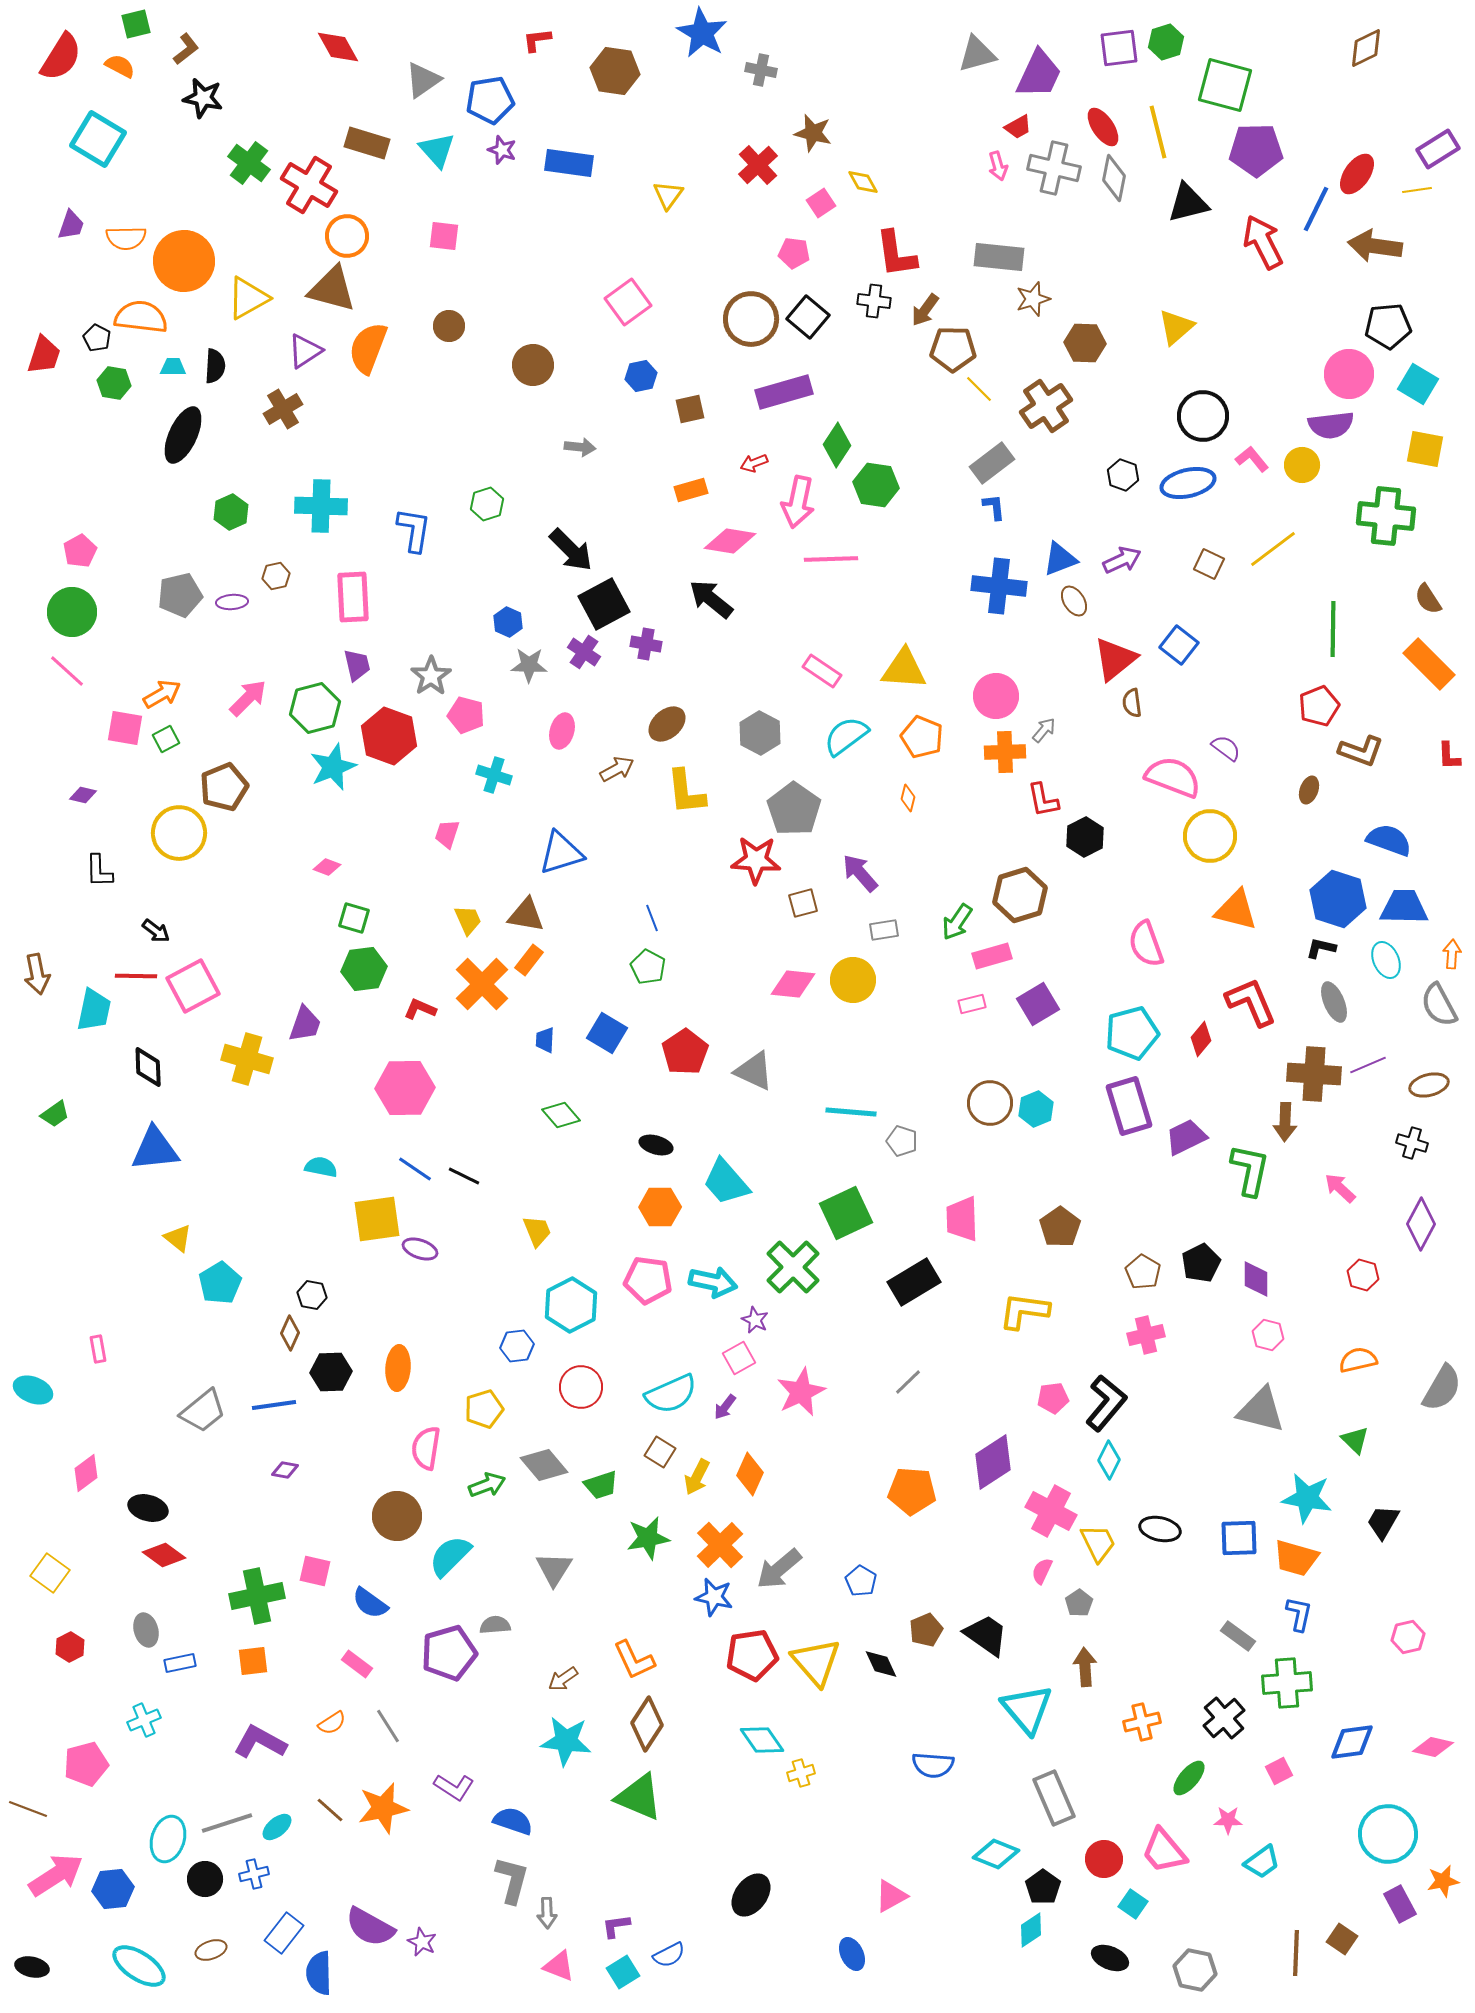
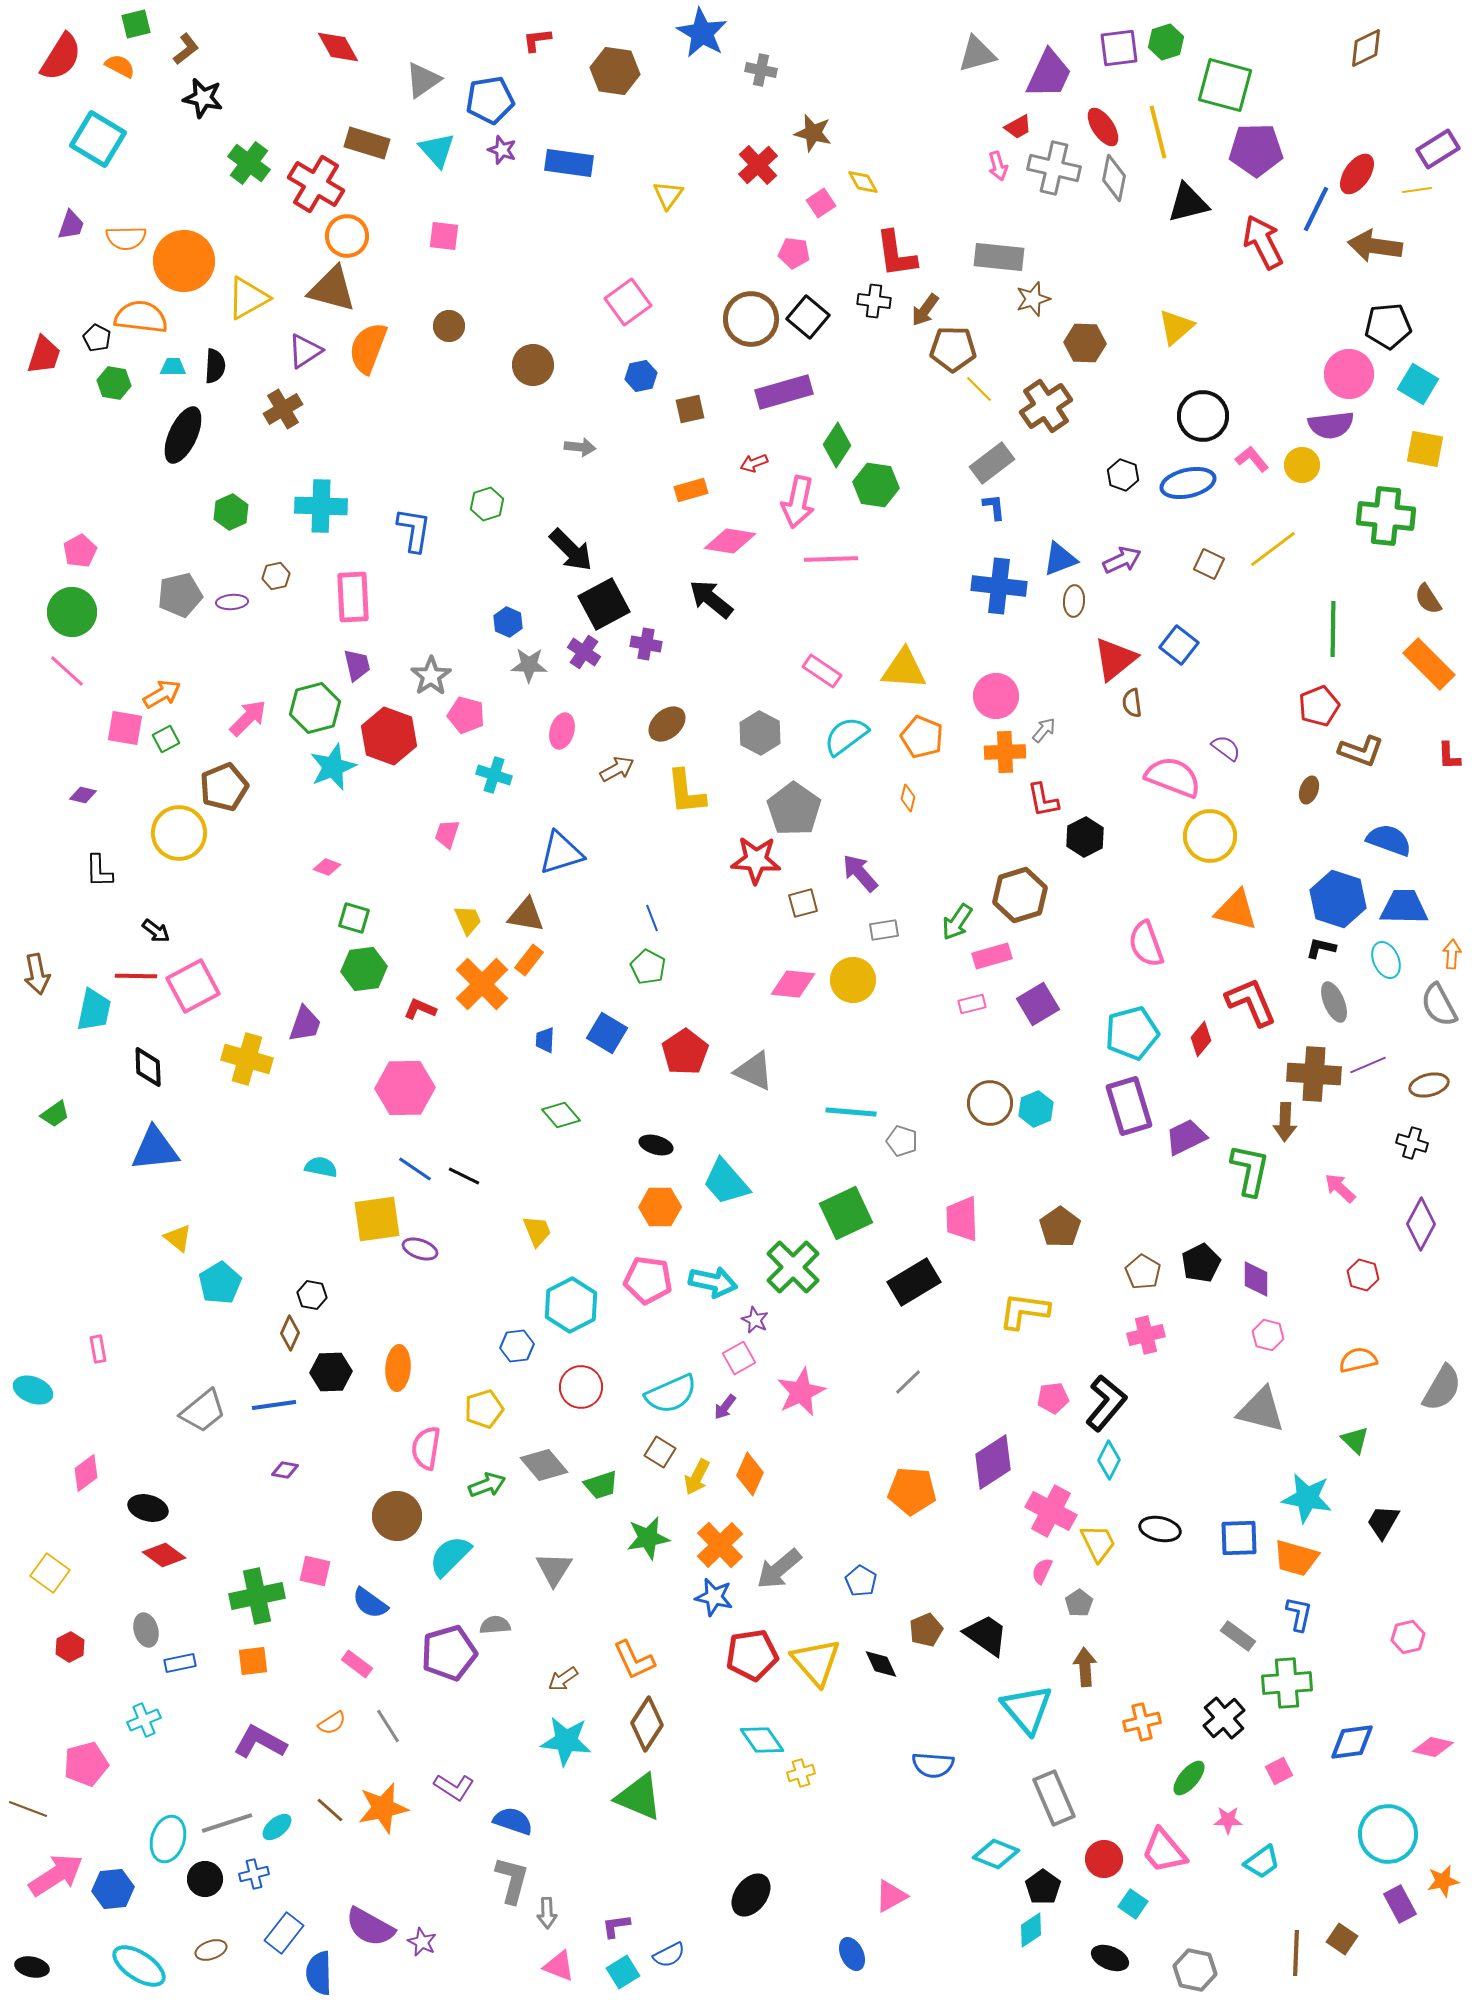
purple trapezoid at (1039, 74): moved 10 px right
red cross at (309, 185): moved 7 px right, 1 px up
brown ellipse at (1074, 601): rotated 36 degrees clockwise
pink arrow at (248, 698): moved 20 px down
